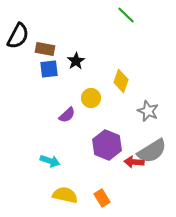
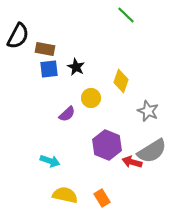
black star: moved 6 px down; rotated 12 degrees counterclockwise
purple semicircle: moved 1 px up
red arrow: moved 2 px left; rotated 12 degrees clockwise
